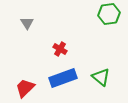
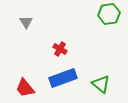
gray triangle: moved 1 px left, 1 px up
green triangle: moved 7 px down
red trapezoid: rotated 85 degrees counterclockwise
